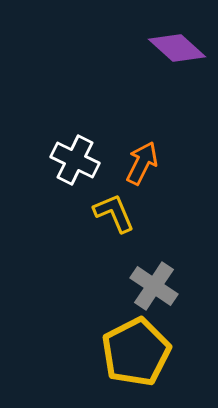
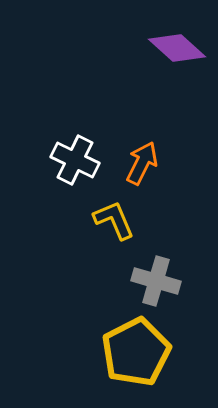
yellow L-shape: moved 7 px down
gray cross: moved 2 px right, 5 px up; rotated 18 degrees counterclockwise
